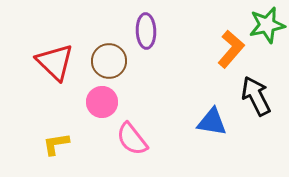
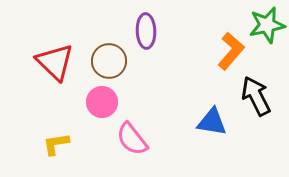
orange L-shape: moved 2 px down
